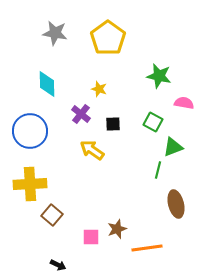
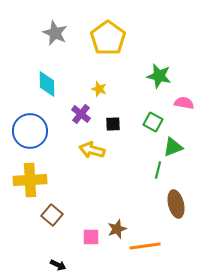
gray star: rotated 15 degrees clockwise
yellow arrow: rotated 20 degrees counterclockwise
yellow cross: moved 4 px up
orange line: moved 2 px left, 2 px up
